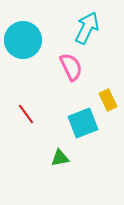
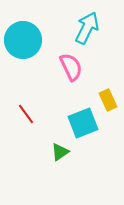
green triangle: moved 6 px up; rotated 24 degrees counterclockwise
